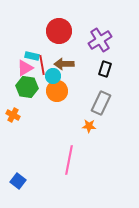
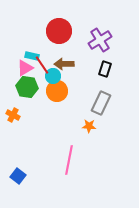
red line: rotated 24 degrees counterclockwise
blue square: moved 5 px up
